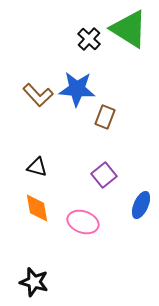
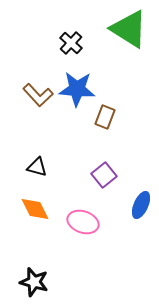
black cross: moved 18 px left, 4 px down
orange diamond: moved 2 px left, 1 px down; rotated 16 degrees counterclockwise
